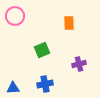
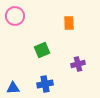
purple cross: moved 1 px left
